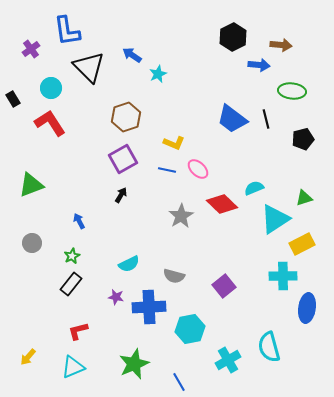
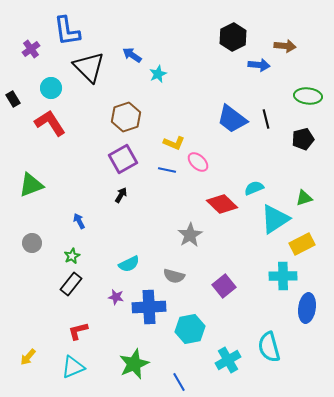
brown arrow at (281, 45): moved 4 px right, 1 px down
green ellipse at (292, 91): moved 16 px right, 5 px down
pink ellipse at (198, 169): moved 7 px up
gray star at (181, 216): moved 9 px right, 19 px down
